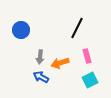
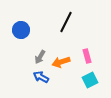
black line: moved 11 px left, 6 px up
gray arrow: rotated 24 degrees clockwise
orange arrow: moved 1 px right, 1 px up
